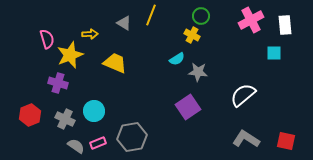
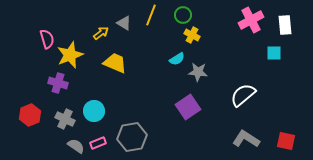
green circle: moved 18 px left, 1 px up
yellow arrow: moved 11 px right, 1 px up; rotated 35 degrees counterclockwise
